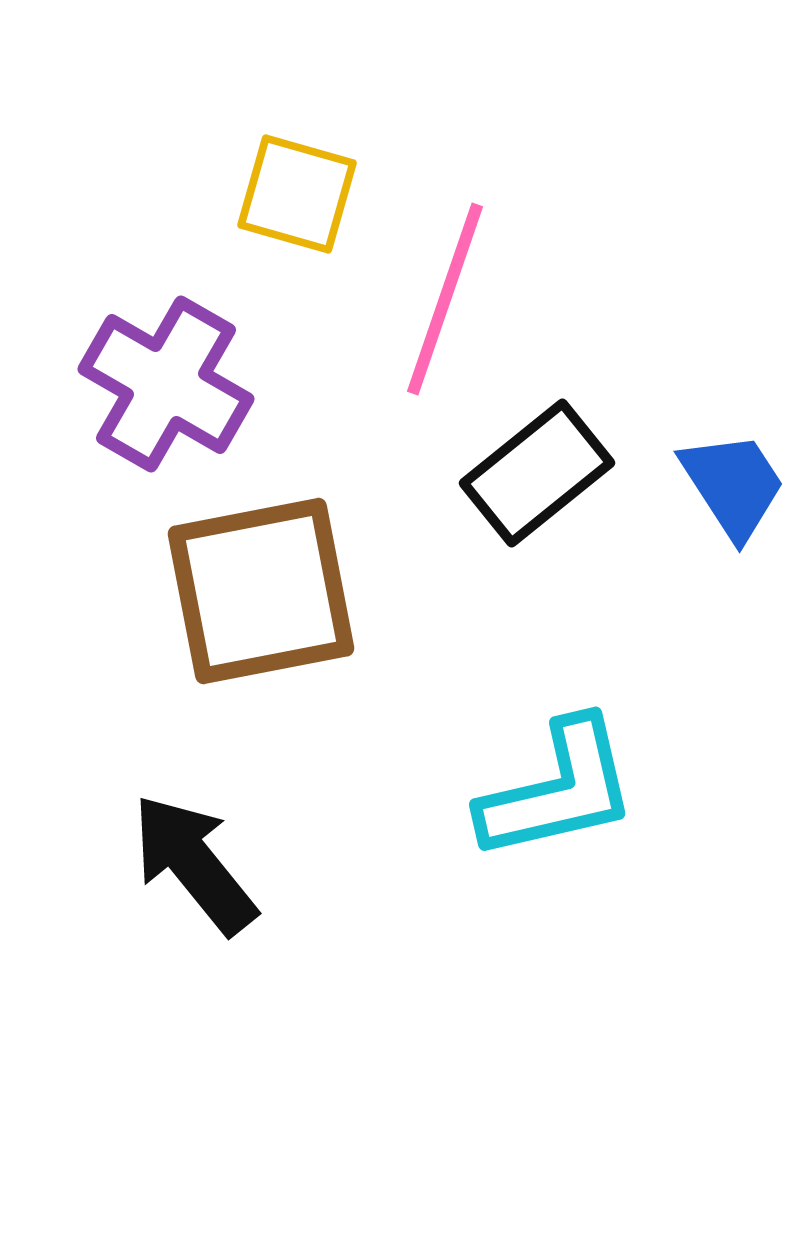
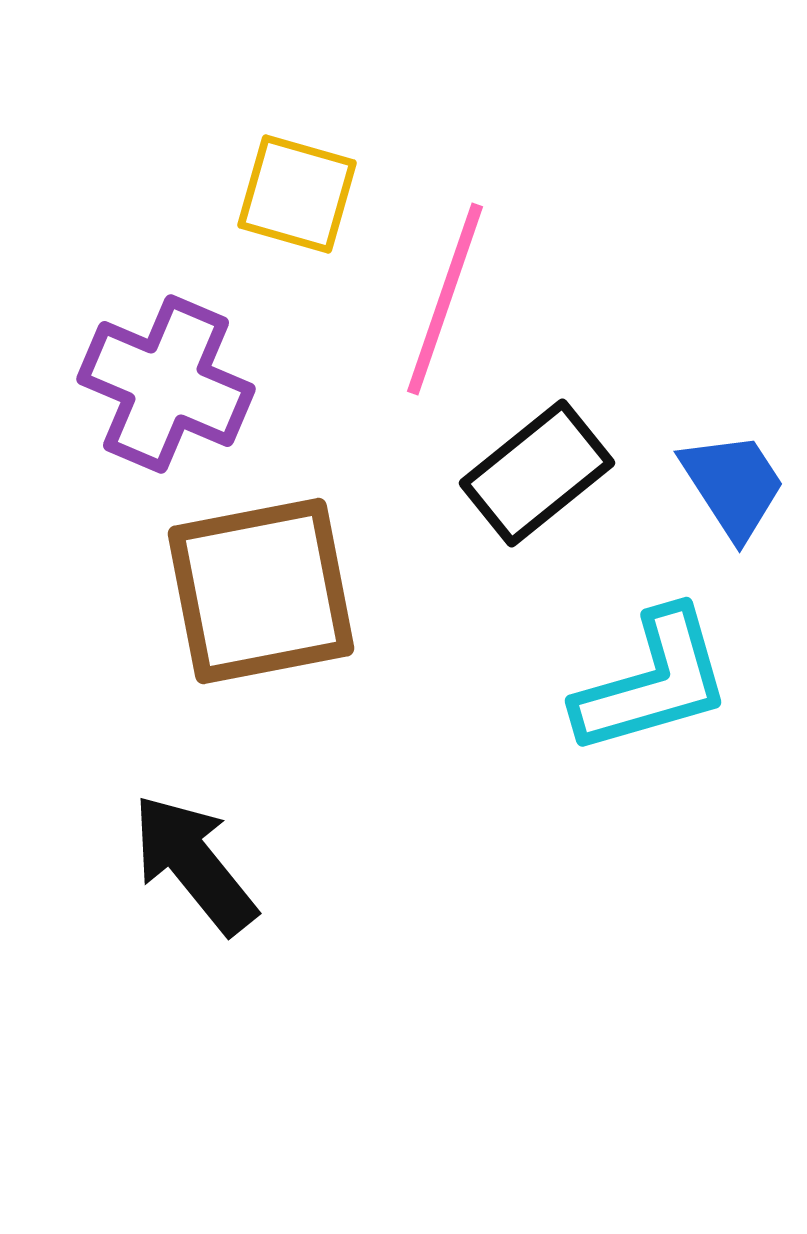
purple cross: rotated 7 degrees counterclockwise
cyan L-shape: moved 95 px right, 108 px up; rotated 3 degrees counterclockwise
